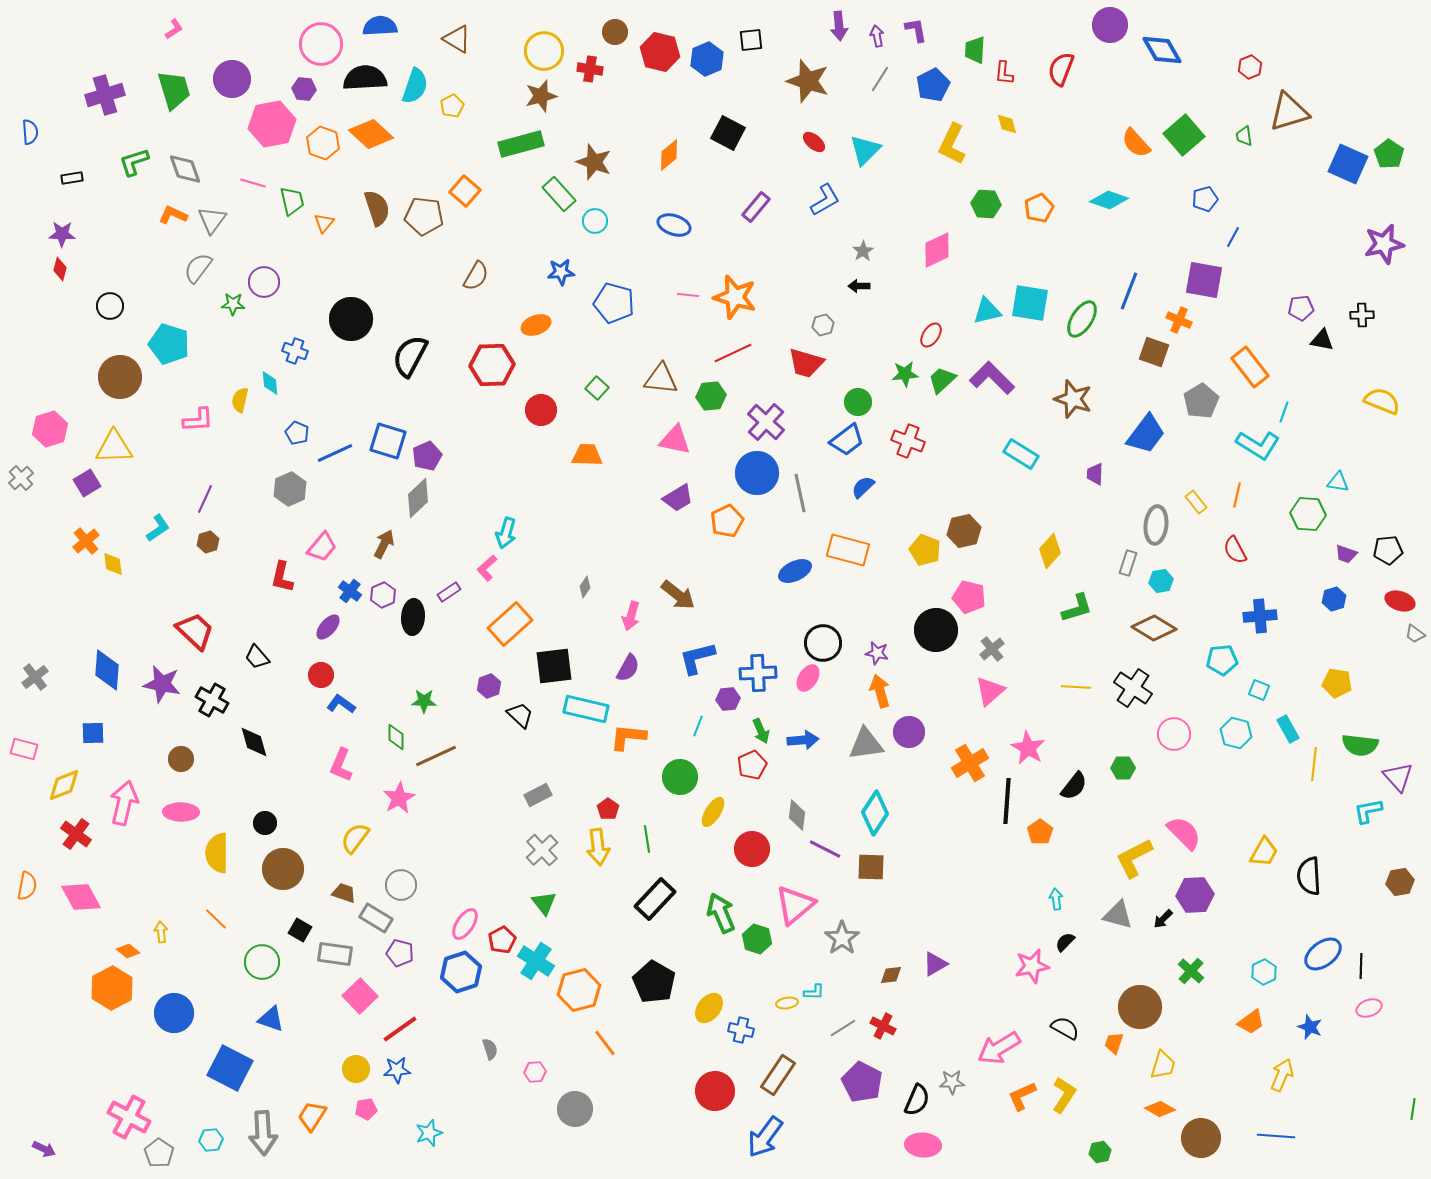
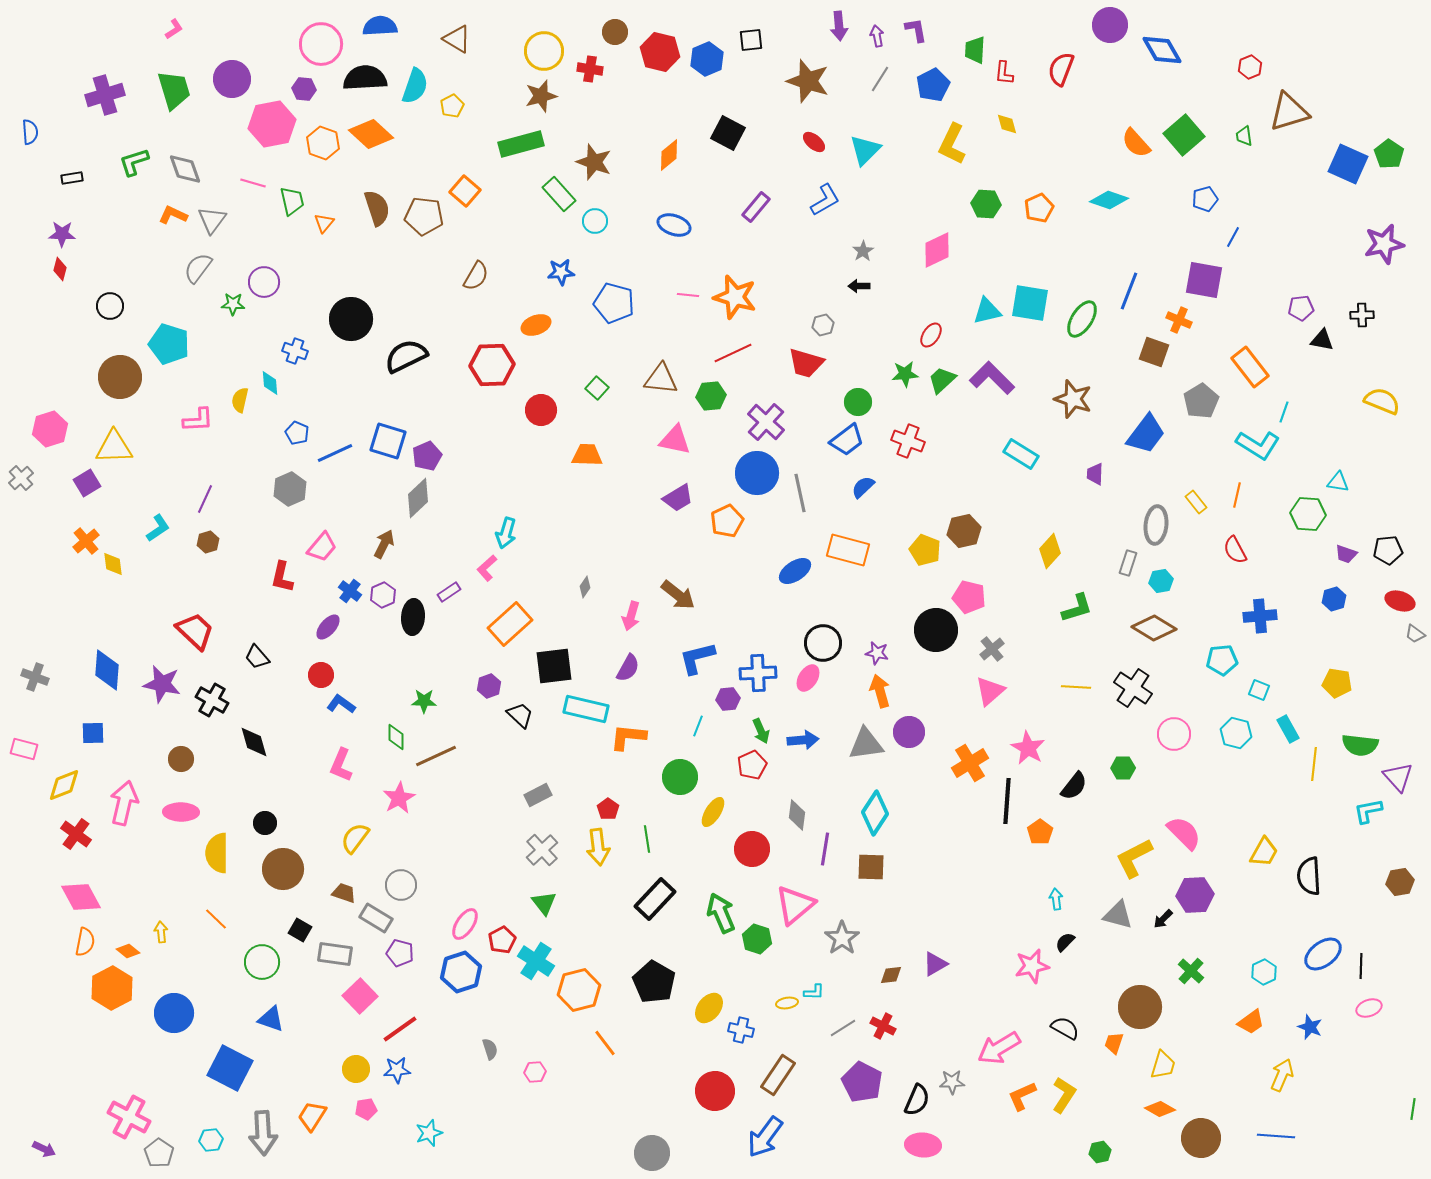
black semicircle at (410, 356): moved 4 px left; rotated 36 degrees clockwise
blue ellipse at (795, 571): rotated 8 degrees counterclockwise
gray cross at (35, 677): rotated 32 degrees counterclockwise
purple line at (825, 849): rotated 72 degrees clockwise
orange semicircle at (27, 886): moved 58 px right, 56 px down
gray circle at (575, 1109): moved 77 px right, 44 px down
